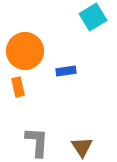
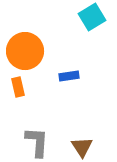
cyan square: moved 1 px left
blue rectangle: moved 3 px right, 5 px down
